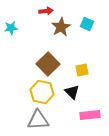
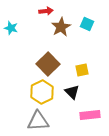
cyan star: rotated 24 degrees clockwise
yellow hexagon: rotated 20 degrees clockwise
gray triangle: moved 1 px down
